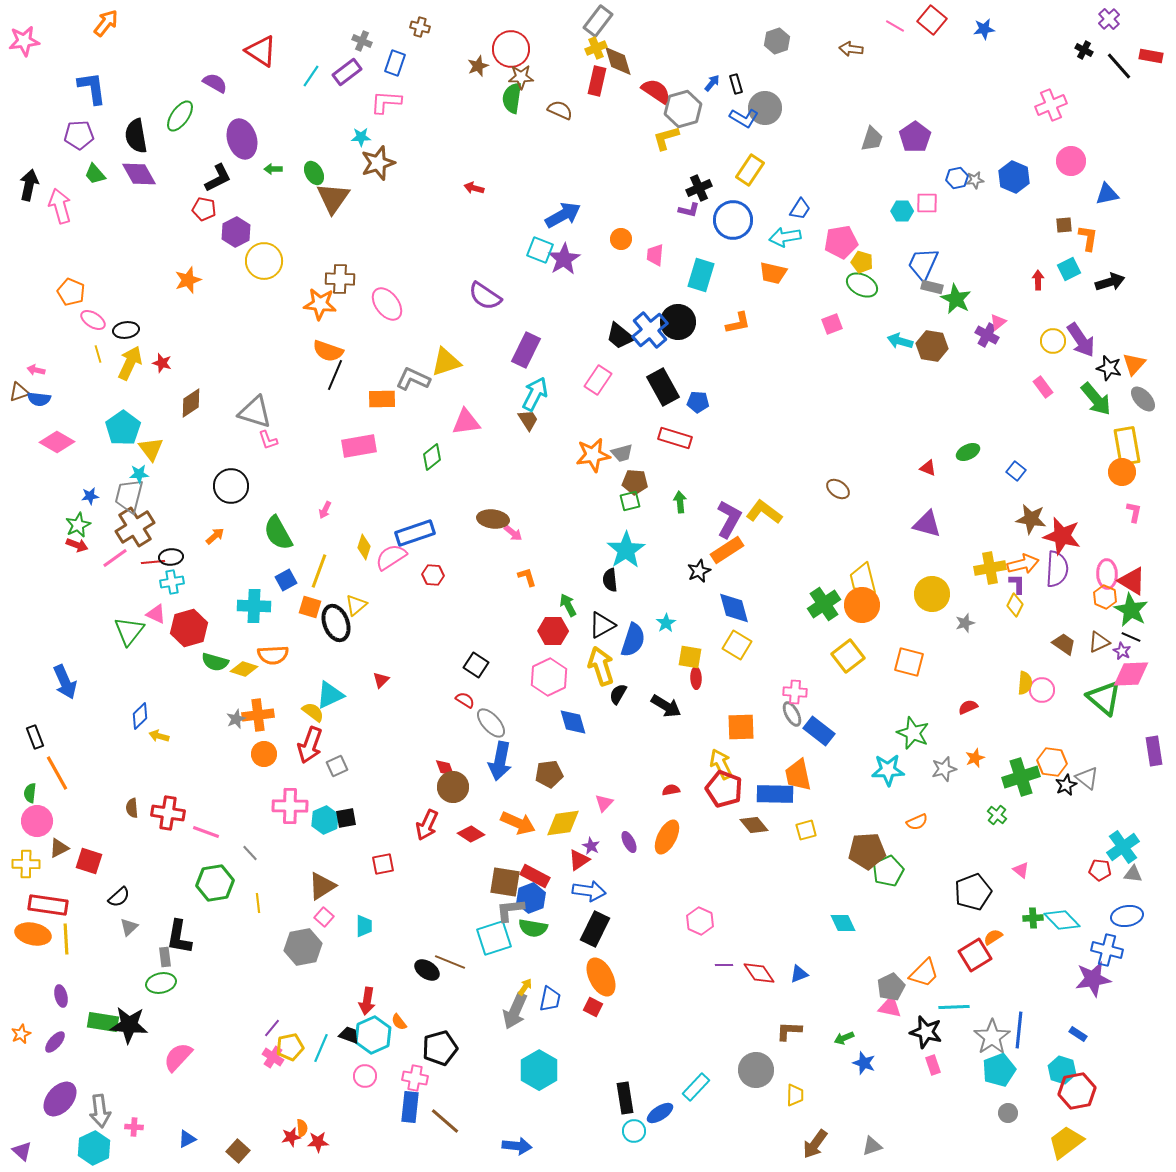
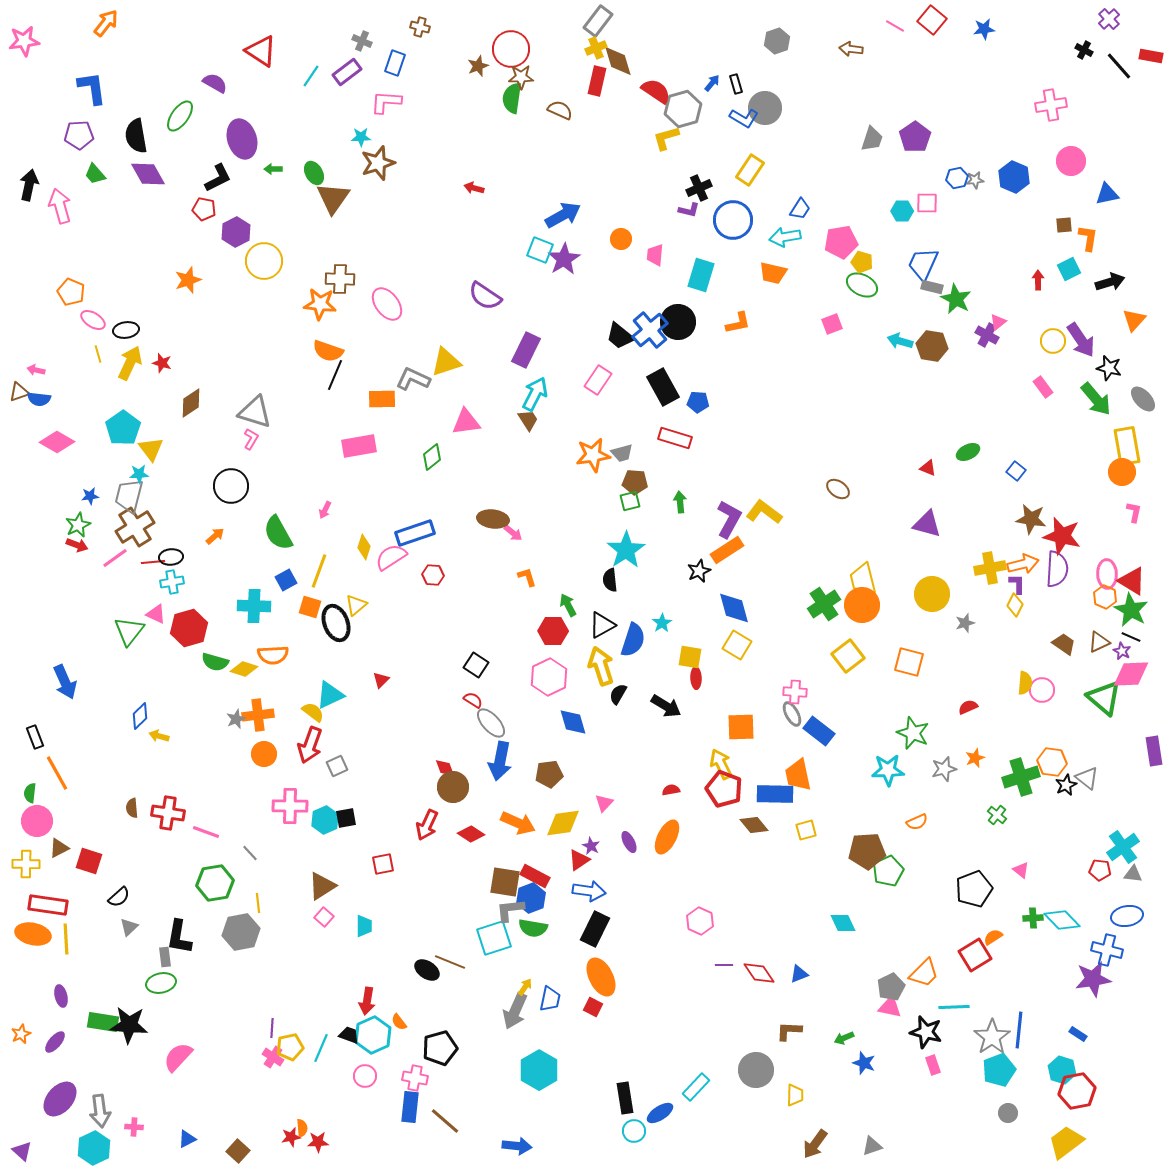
pink cross at (1051, 105): rotated 12 degrees clockwise
purple diamond at (139, 174): moved 9 px right
orange triangle at (1134, 364): moved 44 px up
pink L-shape at (268, 440): moved 17 px left, 1 px up; rotated 130 degrees counterclockwise
cyan star at (666, 623): moved 4 px left
red semicircle at (465, 700): moved 8 px right
black pentagon at (973, 892): moved 1 px right, 3 px up
gray hexagon at (303, 947): moved 62 px left, 15 px up
purple line at (272, 1028): rotated 36 degrees counterclockwise
